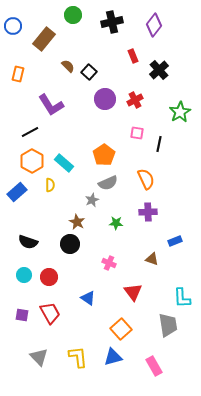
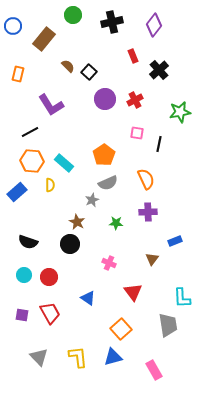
green star at (180, 112): rotated 20 degrees clockwise
orange hexagon at (32, 161): rotated 25 degrees counterclockwise
brown triangle at (152, 259): rotated 48 degrees clockwise
pink rectangle at (154, 366): moved 4 px down
